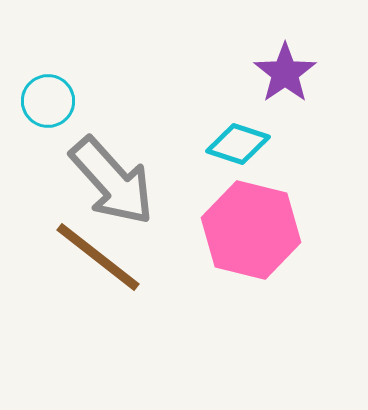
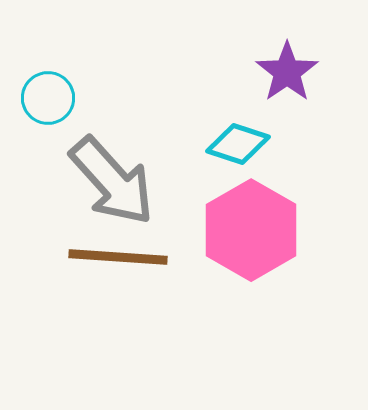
purple star: moved 2 px right, 1 px up
cyan circle: moved 3 px up
pink hexagon: rotated 16 degrees clockwise
brown line: moved 20 px right; rotated 34 degrees counterclockwise
